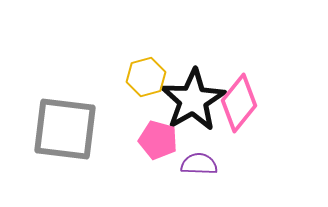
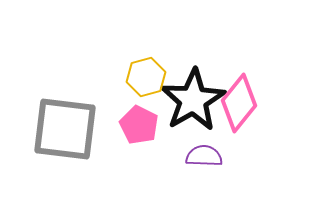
pink pentagon: moved 19 px left, 15 px up; rotated 12 degrees clockwise
purple semicircle: moved 5 px right, 8 px up
